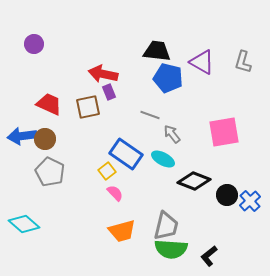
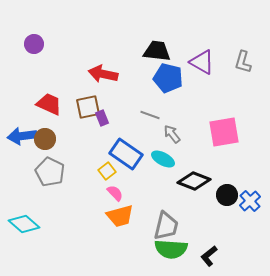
purple rectangle: moved 7 px left, 26 px down
orange trapezoid: moved 2 px left, 15 px up
